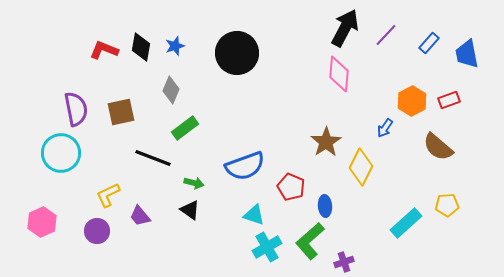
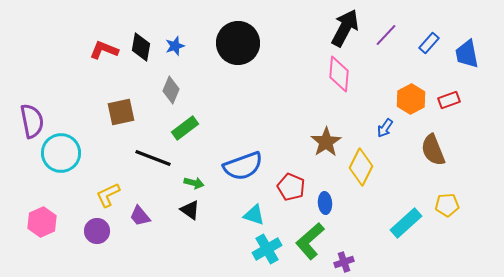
black circle: moved 1 px right, 10 px up
orange hexagon: moved 1 px left, 2 px up
purple semicircle: moved 44 px left, 12 px down
brown semicircle: moved 5 px left, 3 px down; rotated 28 degrees clockwise
blue semicircle: moved 2 px left
blue ellipse: moved 3 px up
cyan cross: moved 2 px down
